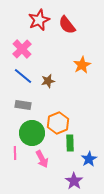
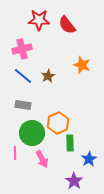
red star: rotated 25 degrees clockwise
pink cross: rotated 30 degrees clockwise
orange star: rotated 24 degrees counterclockwise
brown star: moved 5 px up; rotated 16 degrees counterclockwise
